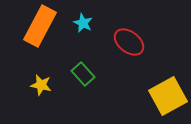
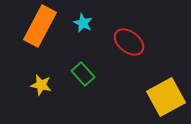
yellow square: moved 2 px left, 1 px down
